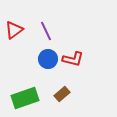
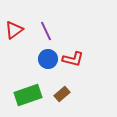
green rectangle: moved 3 px right, 3 px up
